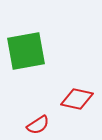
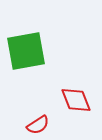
red diamond: moved 1 px left, 1 px down; rotated 56 degrees clockwise
